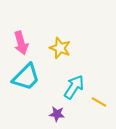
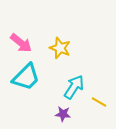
pink arrow: rotated 35 degrees counterclockwise
purple star: moved 6 px right
